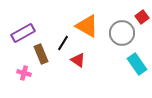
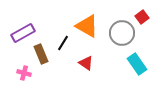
red triangle: moved 8 px right, 3 px down
